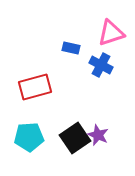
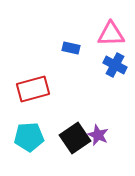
pink triangle: moved 1 px down; rotated 16 degrees clockwise
blue cross: moved 14 px right
red rectangle: moved 2 px left, 2 px down
